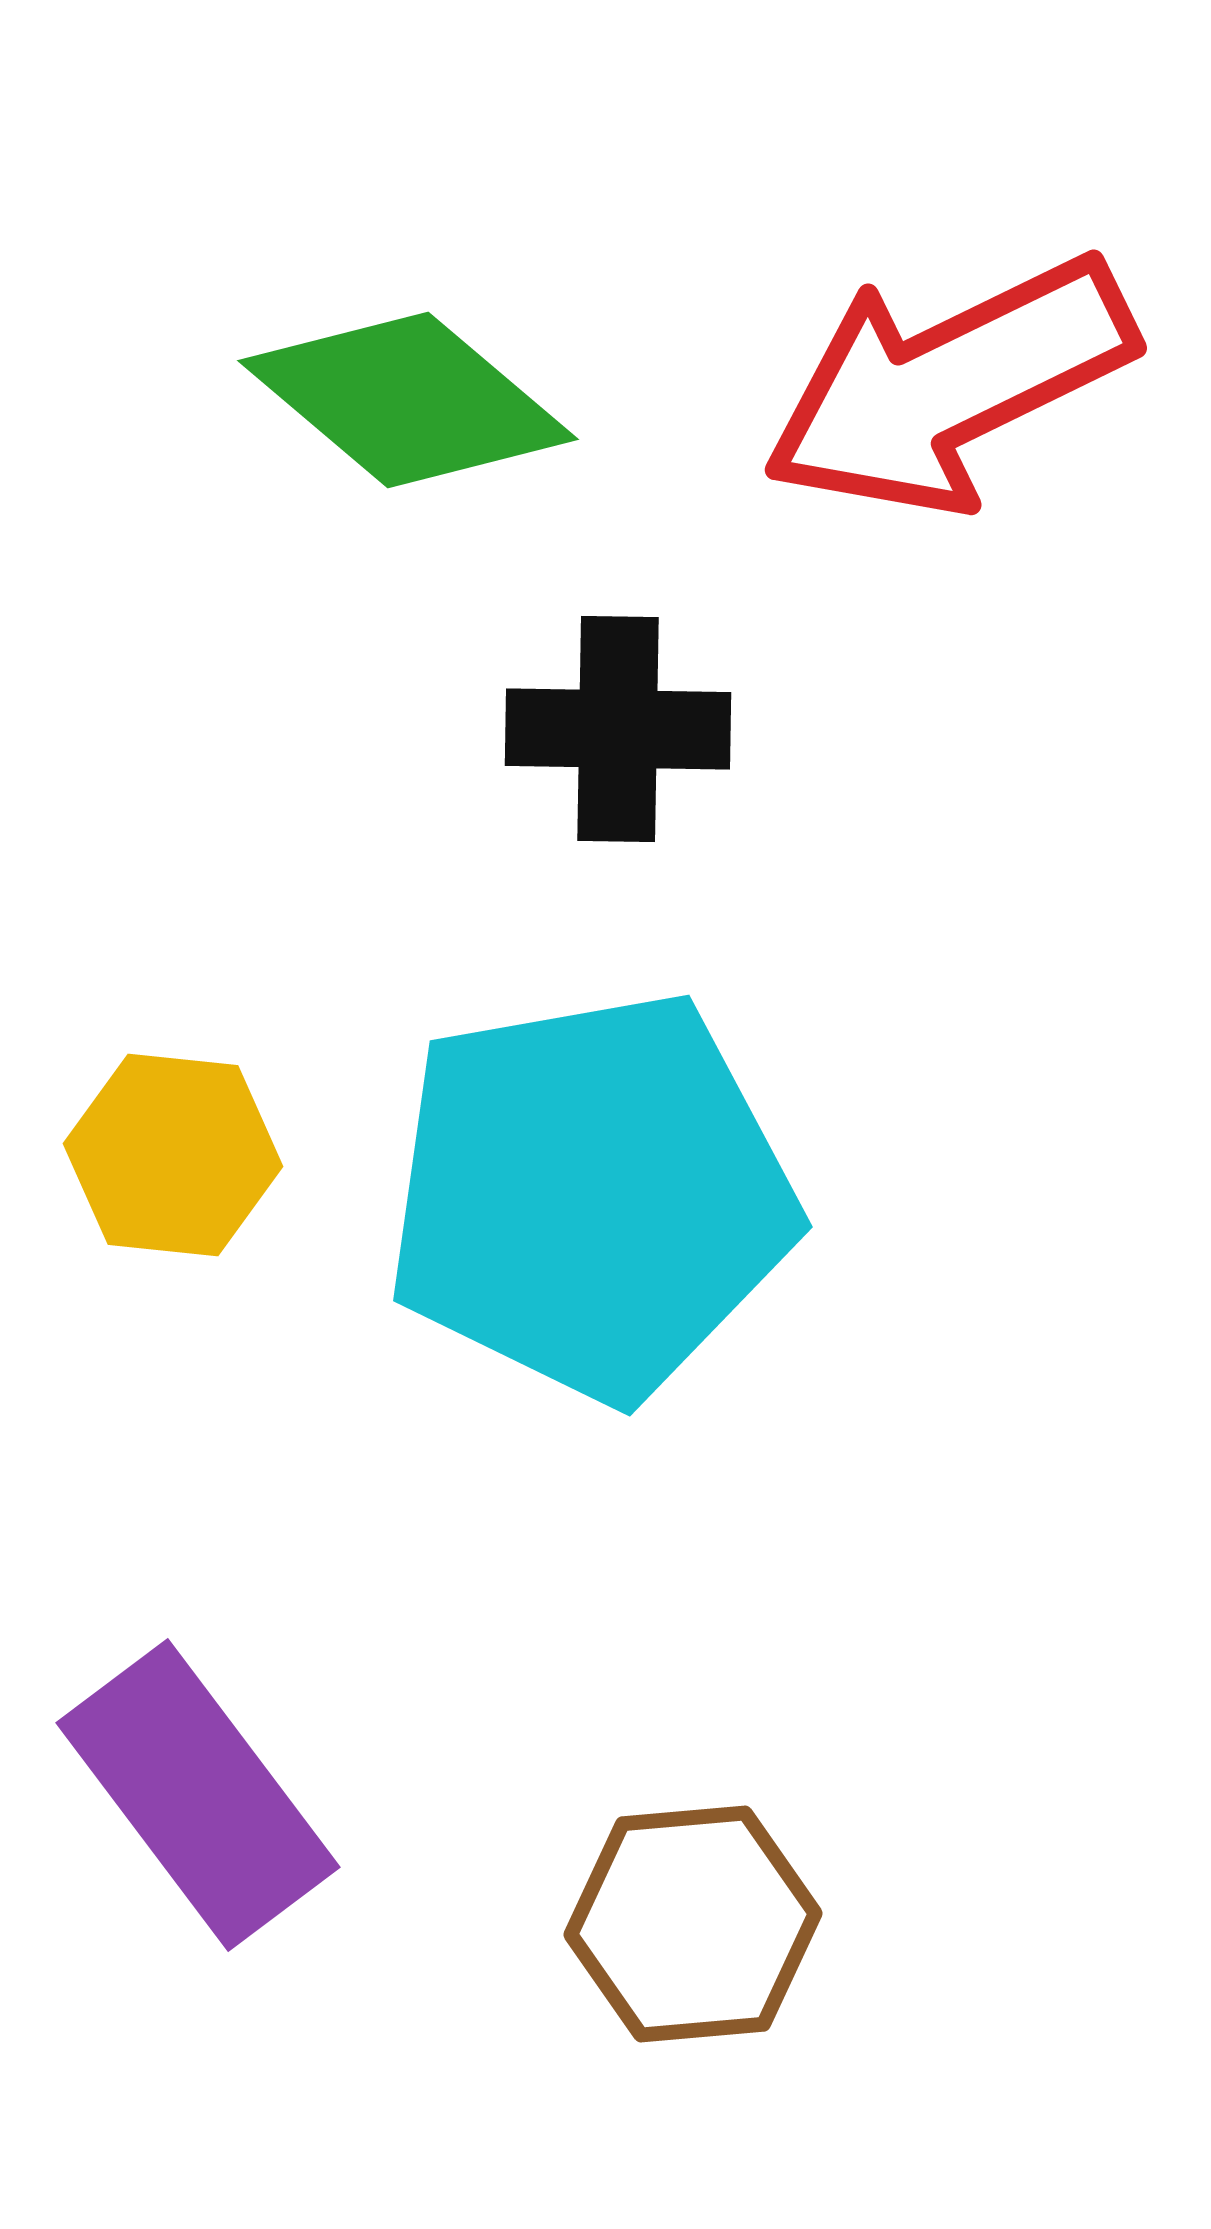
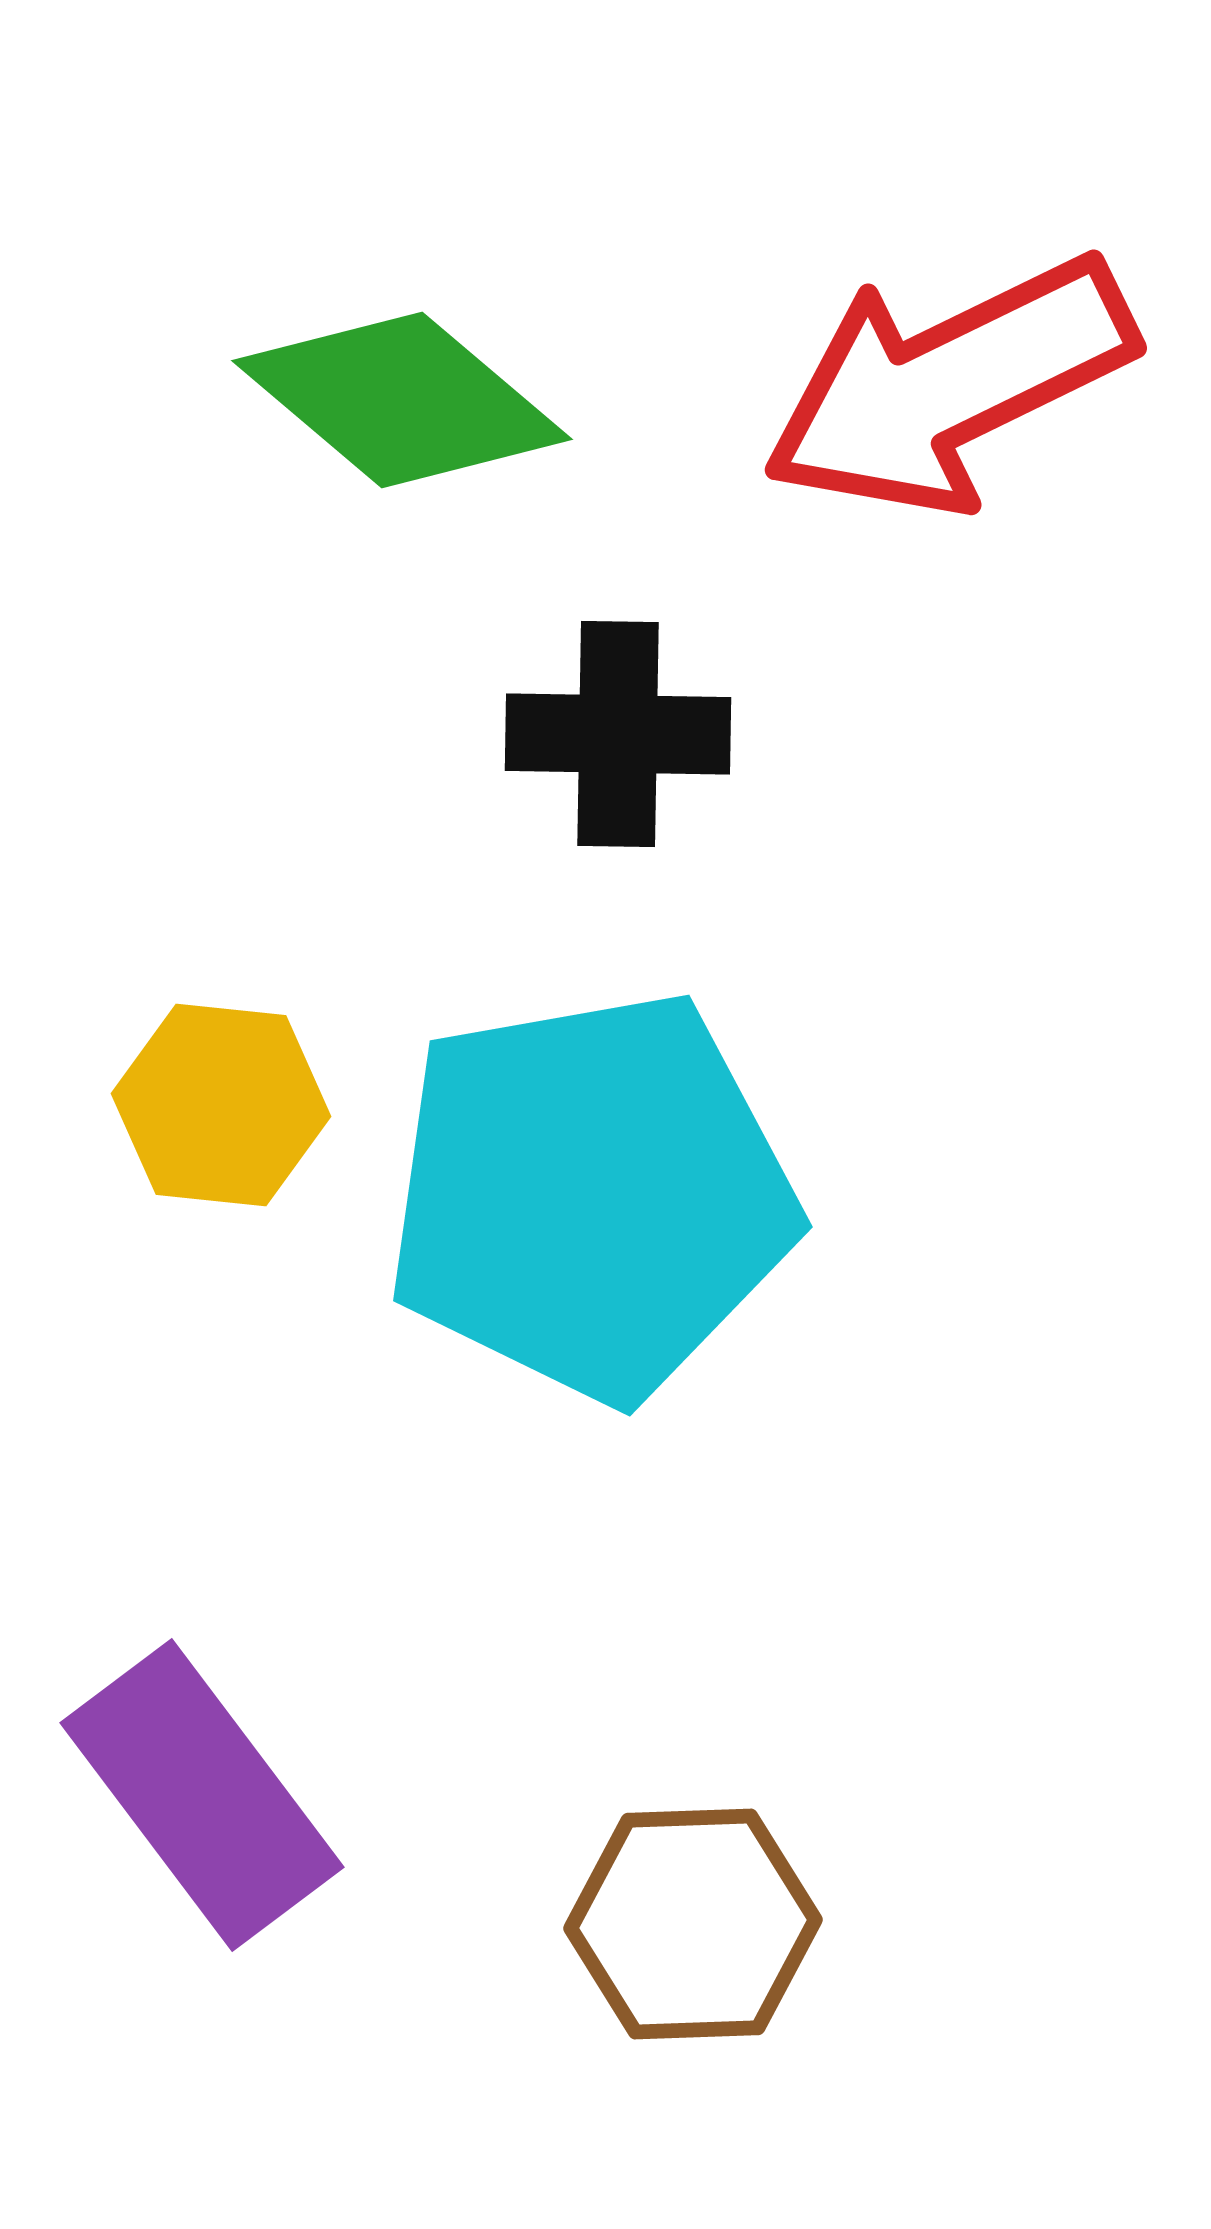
green diamond: moved 6 px left
black cross: moved 5 px down
yellow hexagon: moved 48 px right, 50 px up
purple rectangle: moved 4 px right
brown hexagon: rotated 3 degrees clockwise
